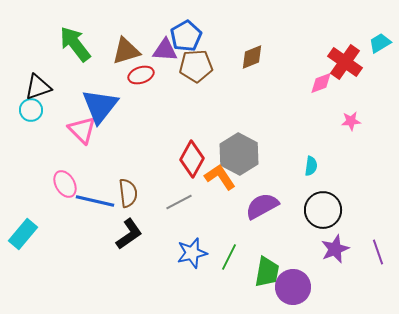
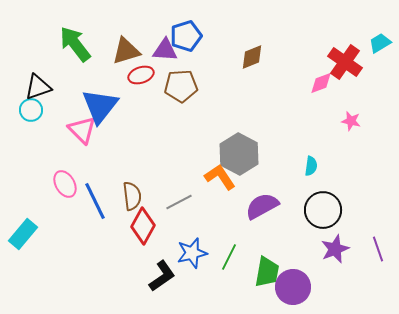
blue pentagon: rotated 12 degrees clockwise
brown pentagon: moved 15 px left, 20 px down
pink star: rotated 18 degrees clockwise
red diamond: moved 49 px left, 67 px down
brown semicircle: moved 4 px right, 3 px down
blue line: rotated 51 degrees clockwise
black L-shape: moved 33 px right, 42 px down
purple line: moved 3 px up
